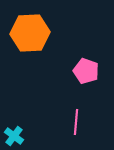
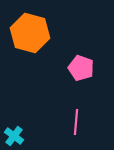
orange hexagon: rotated 18 degrees clockwise
pink pentagon: moved 5 px left, 3 px up
